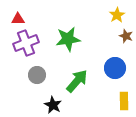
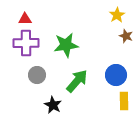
red triangle: moved 7 px right
green star: moved 2 px left, 6 px down
purple cross: rotated 20 degrees clockwise
blue circle: moved 1 px right, 7 px down
